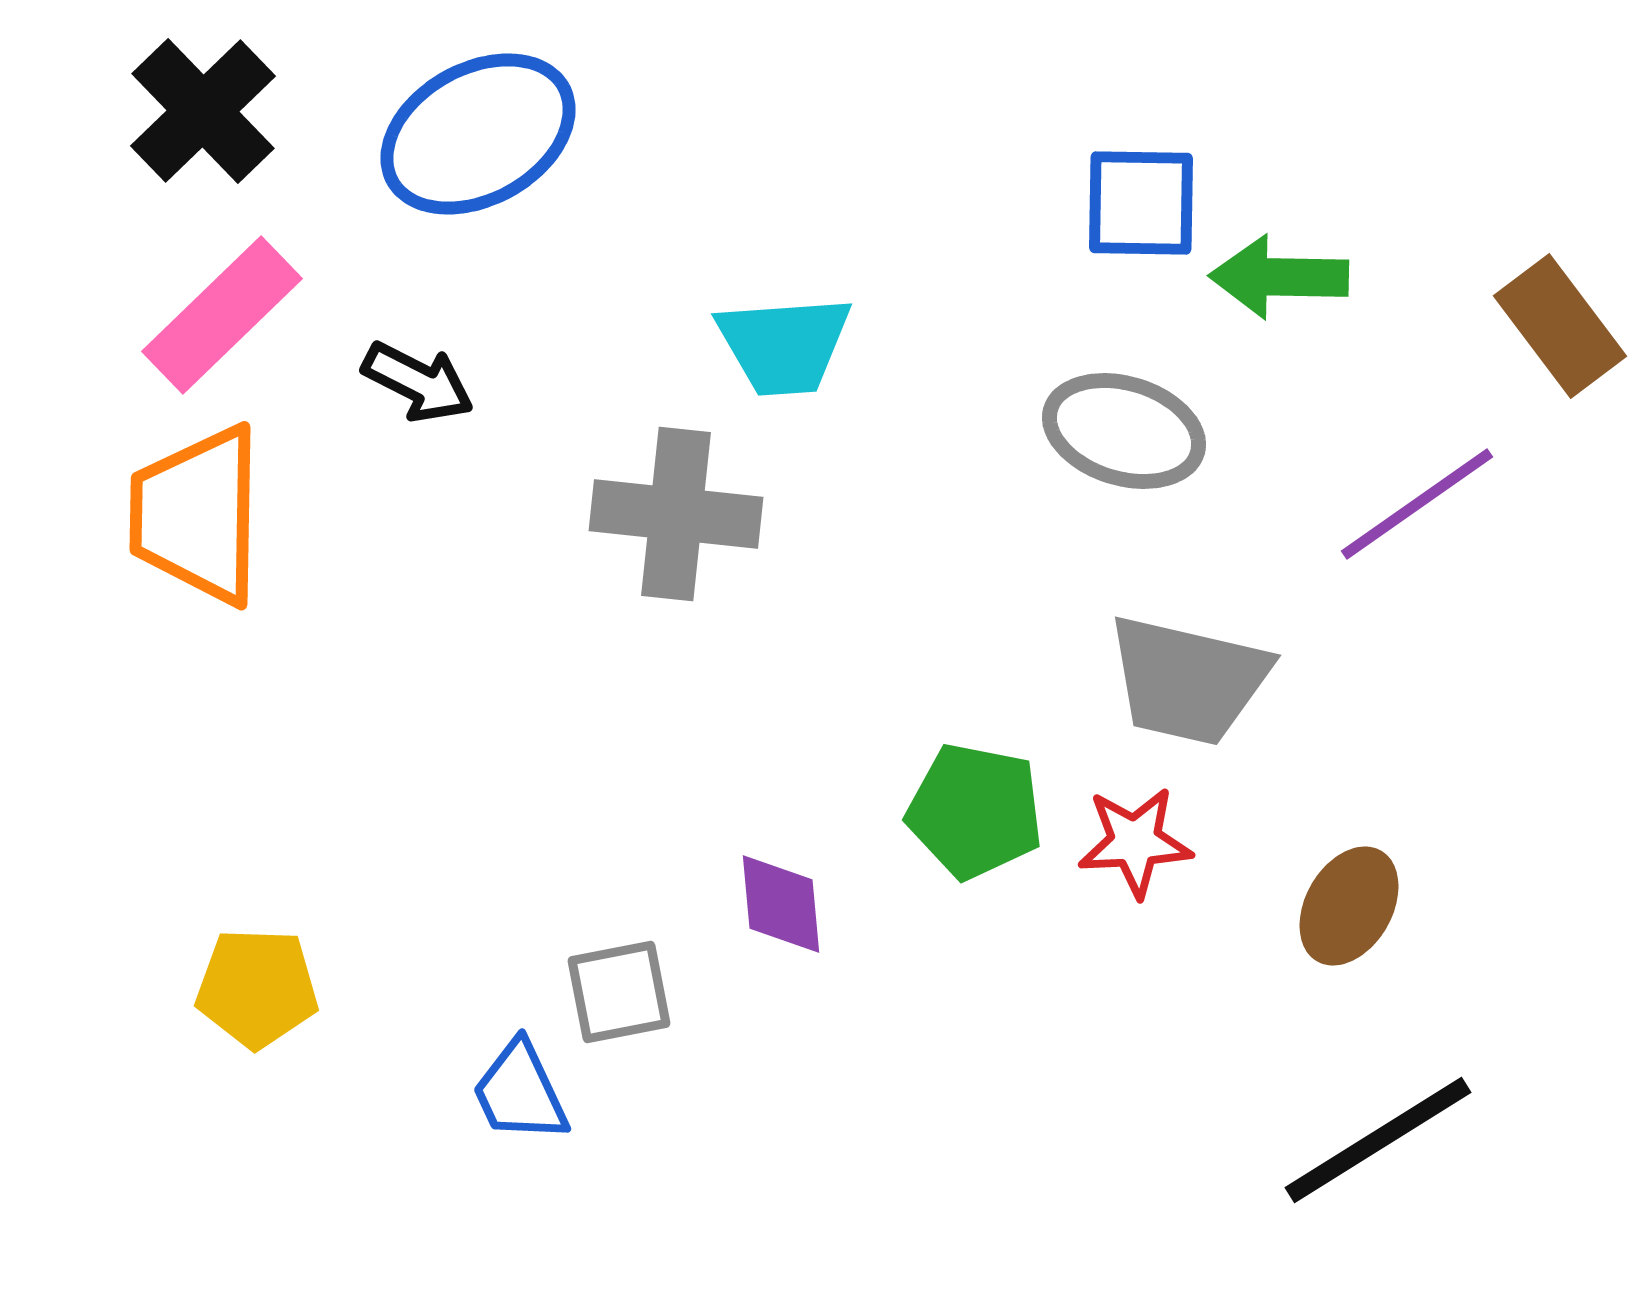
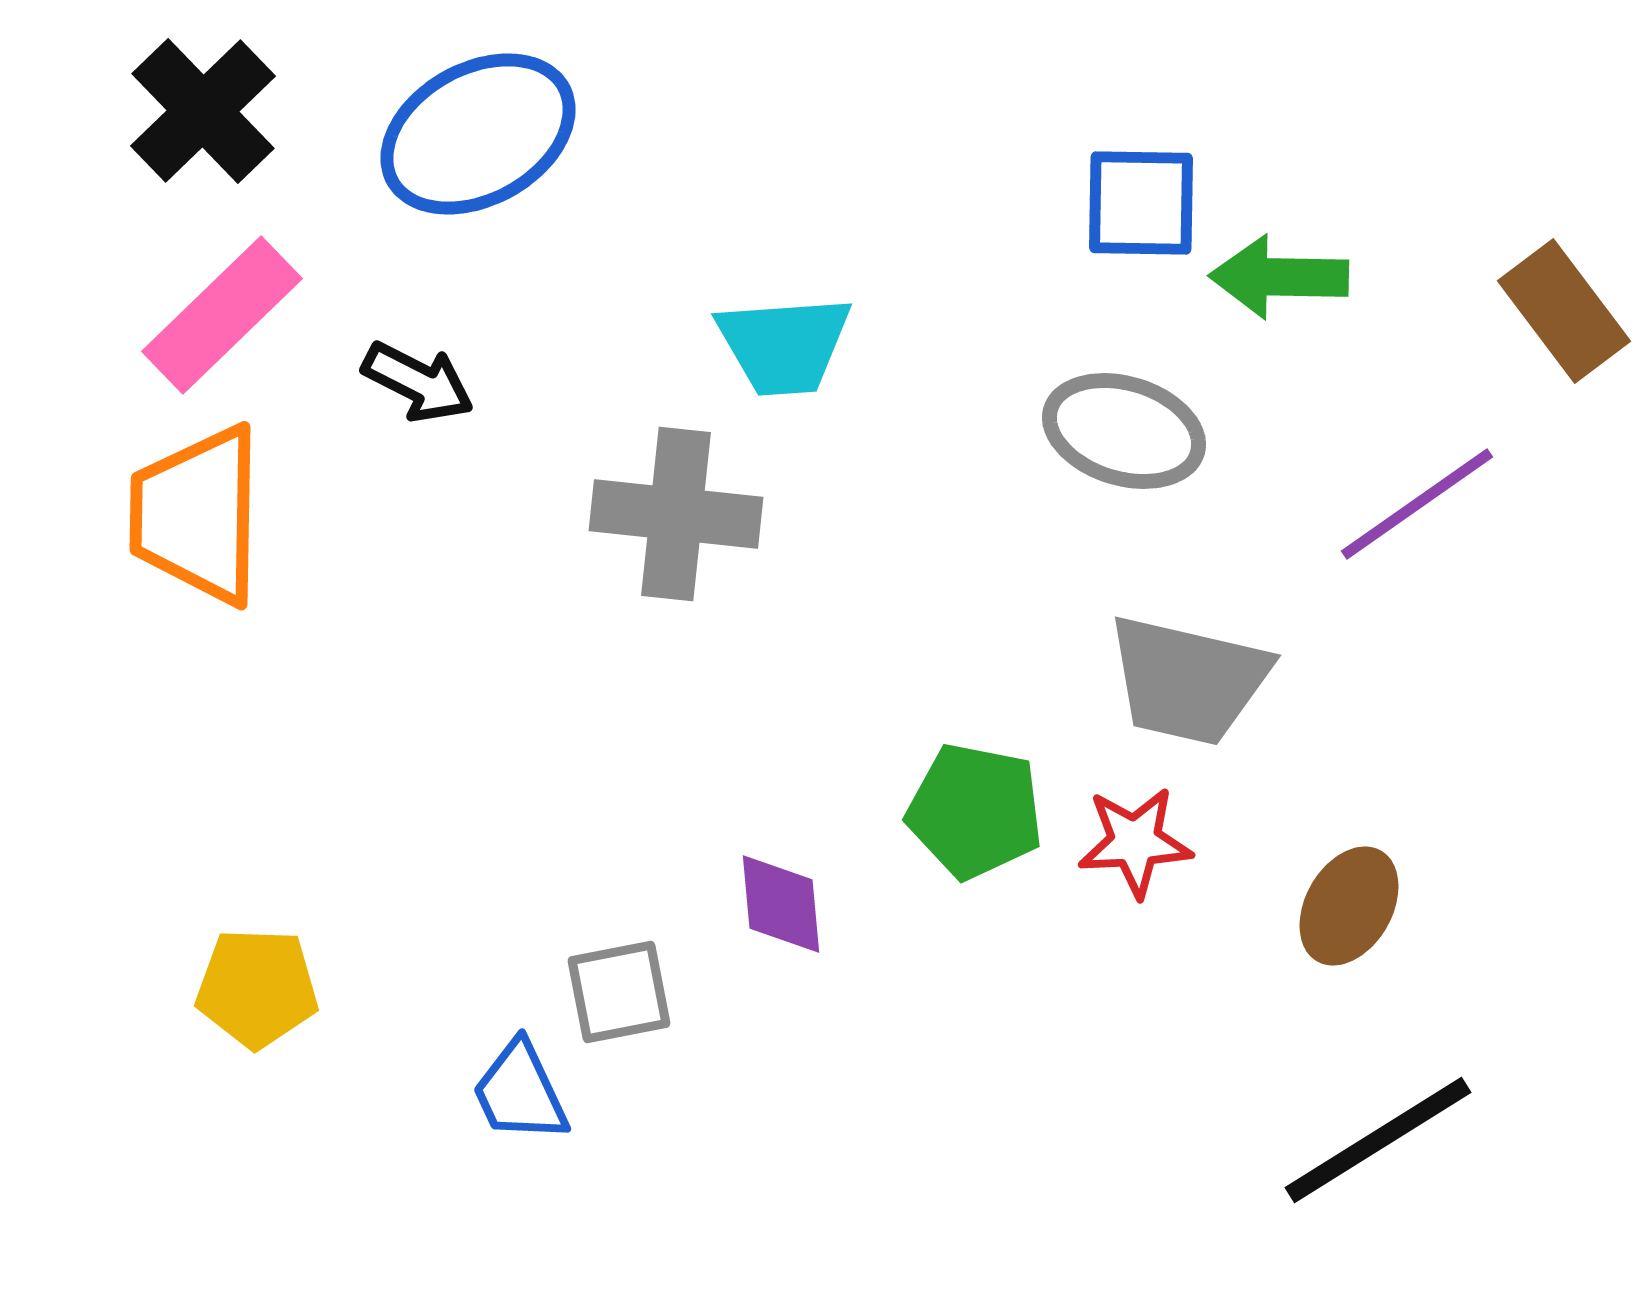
brown rectangle: moved 4 px right, 15 px up
